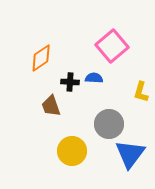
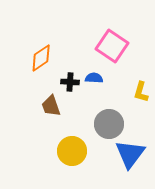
pink square: rotated 16 degrees counterclockwise
